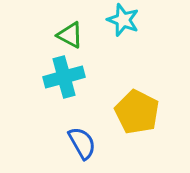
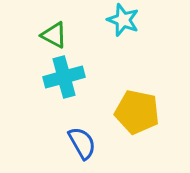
green triangle: moved 16 px left
yellow pentagon: rotated 15 degrees counterclockwise
